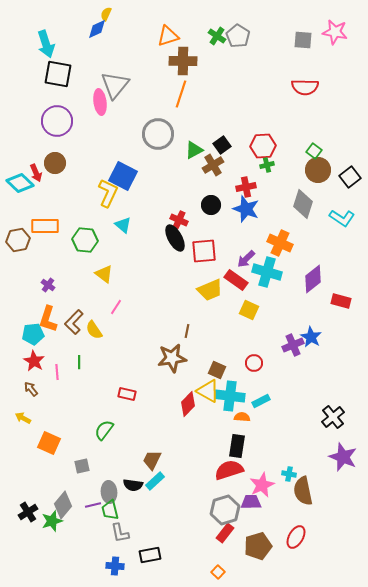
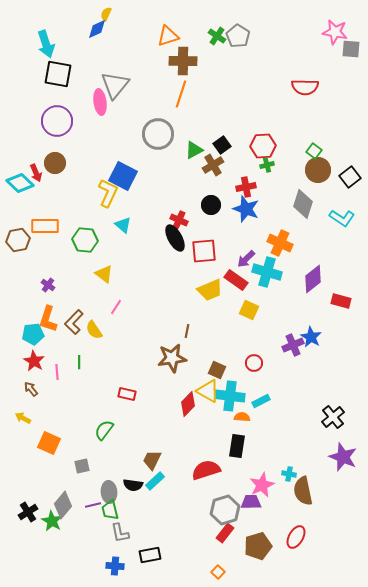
gray square at (303, 40): moved 48 px right, 9 px down
red semicircle at (229, 470): moved 23 px left
green star at (52, 521): rotated 25 degrees counterclockwise
